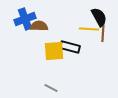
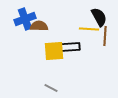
brown line: moved 2 px right, 4 px down
black rectangle: rotated 18 degrees counterclockwise
